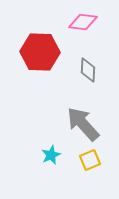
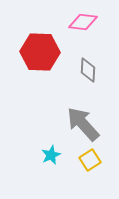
yellow square: rotated 10 degrees counterclockwise
